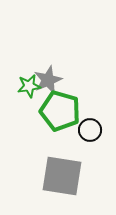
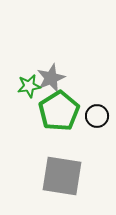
gray star: moved 3 px right, 2 px up
green pentagon: moved 1 px left; rotated 24 degrees clockwise
black circle: moved 7 px right, 14 px up
